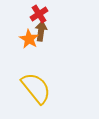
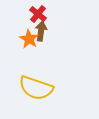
red cross: moved 1 px left; rotated 18 degrees counterclockwise
yellow semicircle: rotated 148 degrees clockwise
